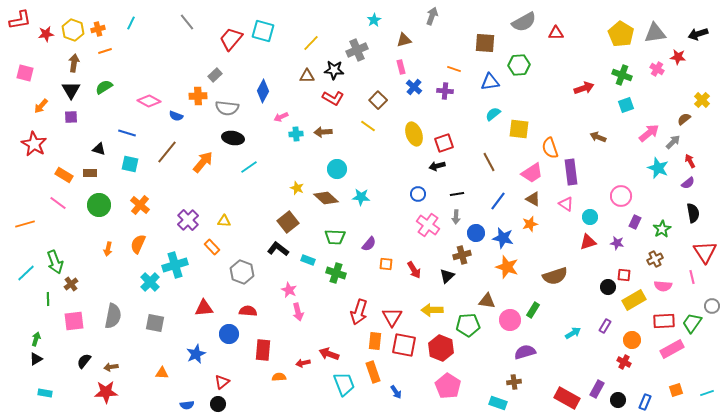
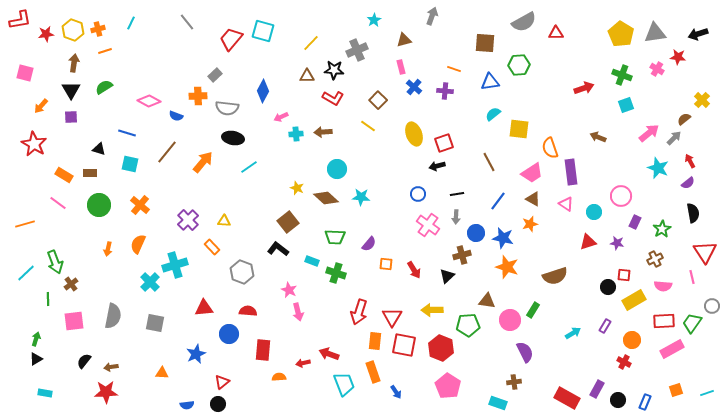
gray arrow at (673, 142): moved 1 px right, 4 px up
cyan circle at (590, 217): moved 4 px right, 5 px up
cyan rectangle at (308, 260): moved 4 px right, 1 px down
purple semicircle at (525, 352): rotated 80 degrees clockwise
